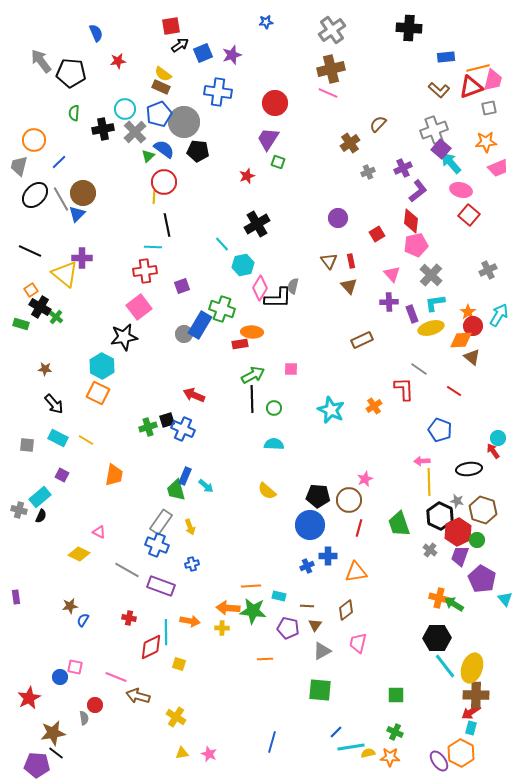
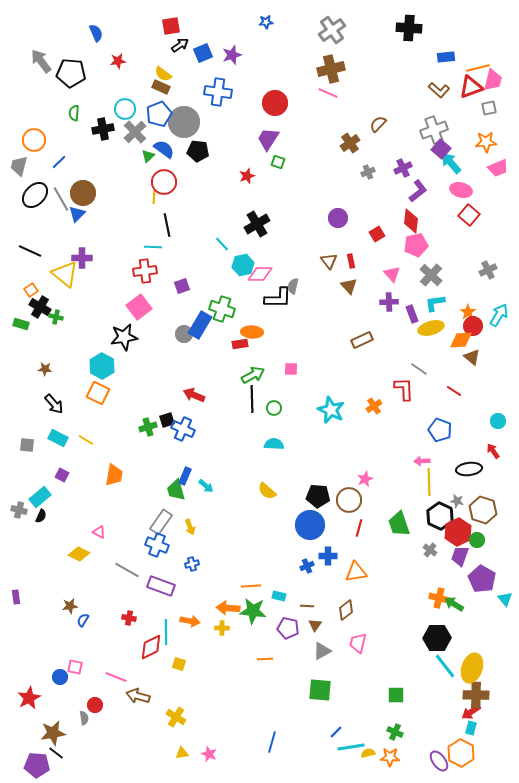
pink diamond at (260, 288): moved 14 px up; rotated 60 degrees clockwise
green cross at (56, 317): rotated 24 degrees counterclockwise
cyan circle at (498, 438): moved 17 px up
